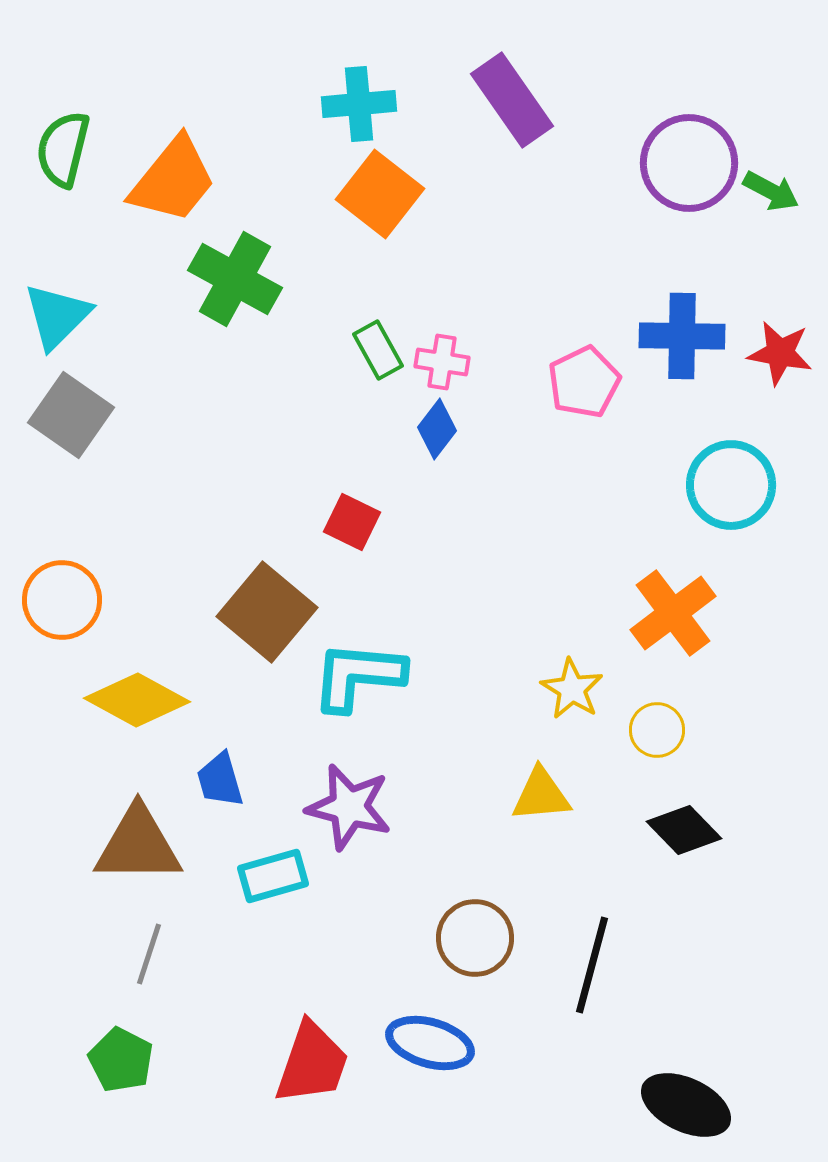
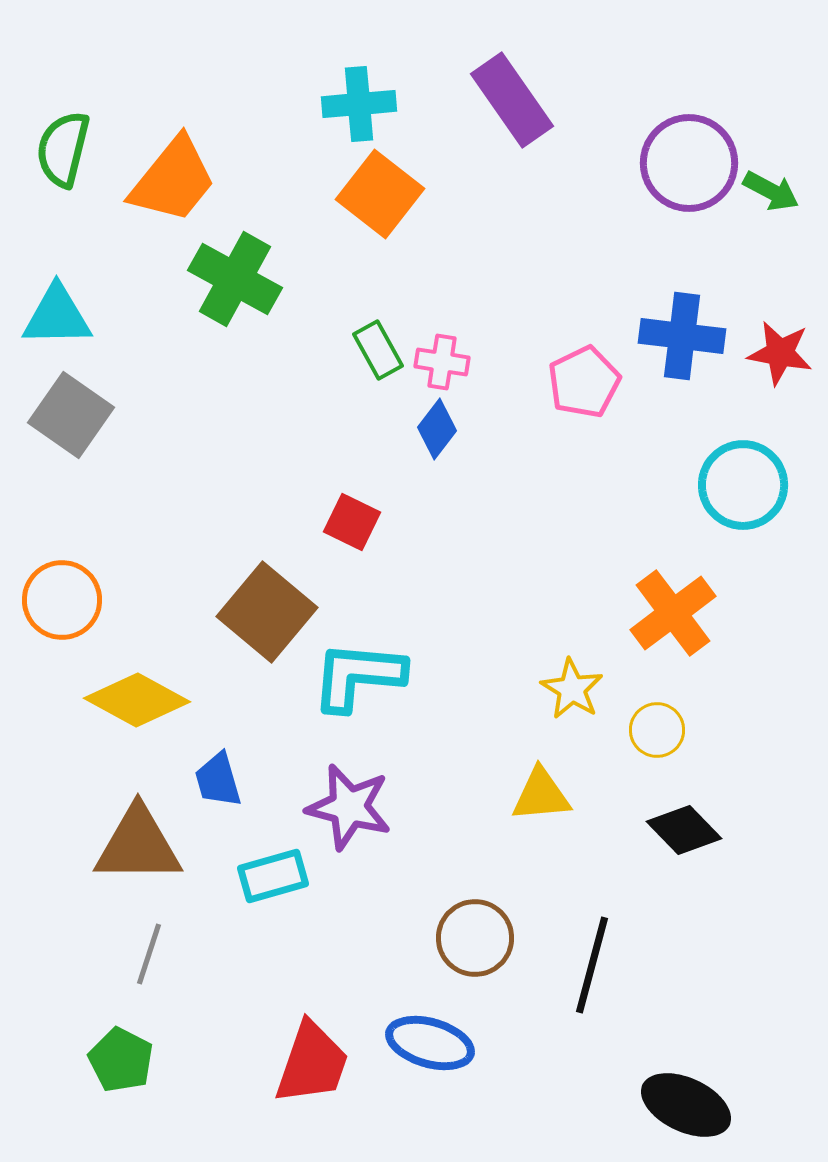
cyan triangle: rotated 44 degrees clockwise
blue cross: rotated 6 degrees clockwise
cyan circle: moved 12 px right
blue trapezoid: moved 2 px left
